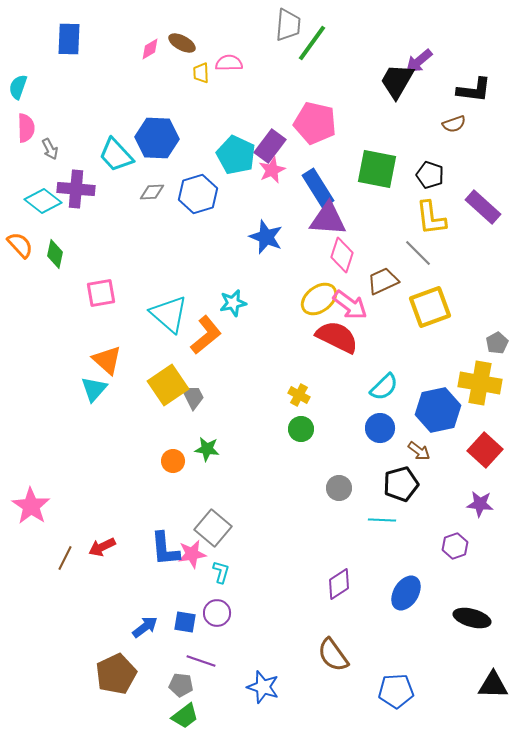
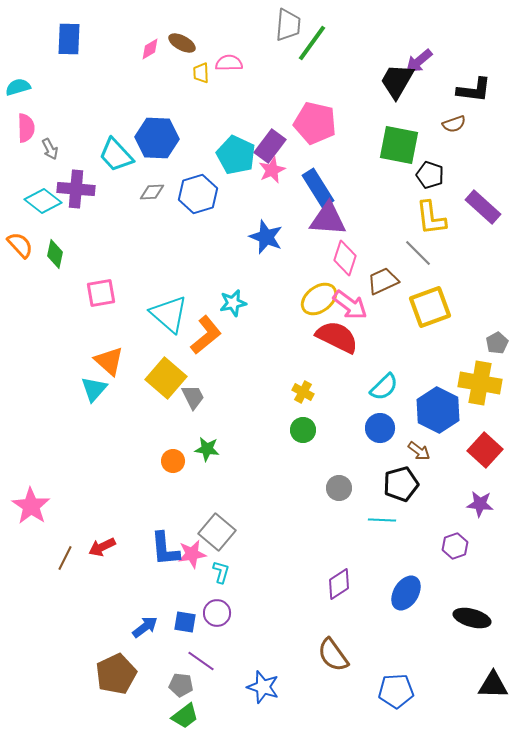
cyan semicircle at (18, 87): rotated 55 degrees clockwise
green square at (377, 169): moved 22 px right, 24 px up
pink diamond at (342, 255): moved 3 px right, 3 px down
orange triangle at (107, 360): moved 2 px right, 1 px down
yellow square at (168, 385): moved 2 px left, 7 px up; rotated 15 degrees counterclockwise
yellow cross at (299, 395): moved 4 px right, 3 px up
blue hexagon at (438, 410): rotated 21 degrees counterclockwise
green circle at (301, 429): moved 2 px right, 1 px down
gray square at (213, 528): moved 4 px right, 4 px down
purple line at (201, 661): rotated 16 degrees clockwise
